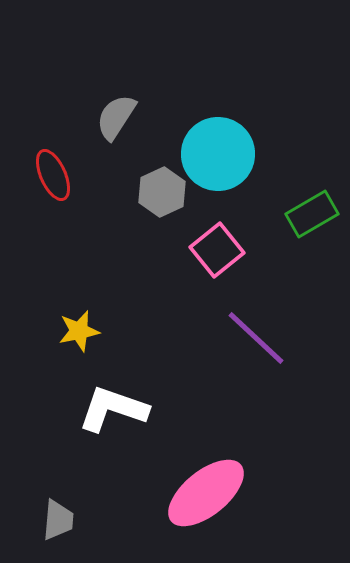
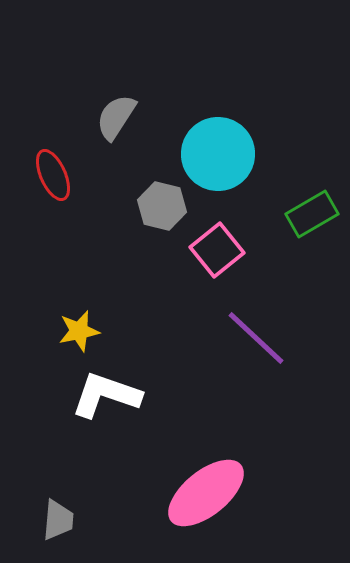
gray hexagon: moved 14 px down; rotated 21 degrees counterclockwise
white L-shape: moved 7 px left, 14 px up
